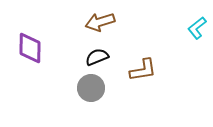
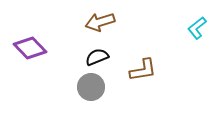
purple diamond: rotated 44 degrees counterclockwise
gray circle: moved 1 px up
